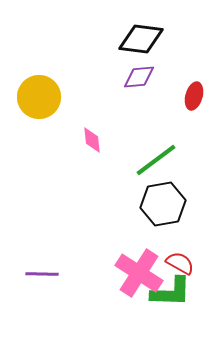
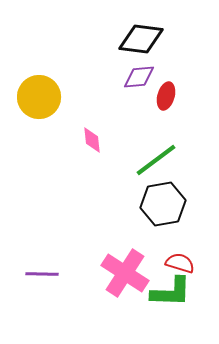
red ellipse: moved 28 px left
red semicircle: rotated 12 degrees counterclockwise
pink cross: moved 14 px left
